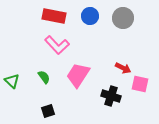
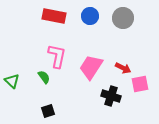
pink L-shape: moved 11 px down; rotated 125 degrees counterclockwise
pink trapezoid: moved 13 px right, 8 px up
pink square: rotated 24 degrees counterclockwise
